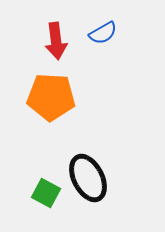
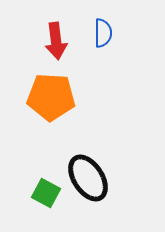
blue semicircle: rotated 60 degrees counterclockwise
black ellipse: rotated 6 degrees counterclockwise
